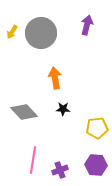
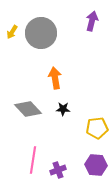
purple arrow: moved 5 px right, 4 px up
gray diamond: moved 4 px right, 3 px up
purple cross: moved 2 px left
